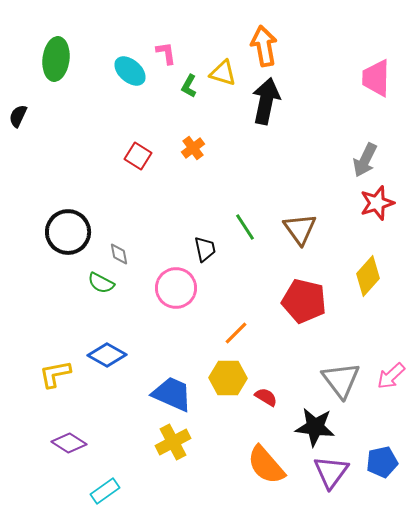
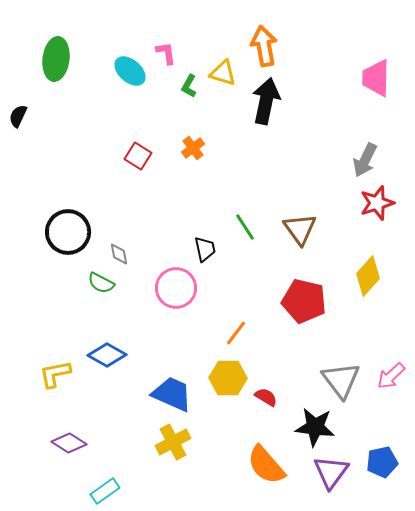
orange line: rotated 8 degrees counterclockwise
